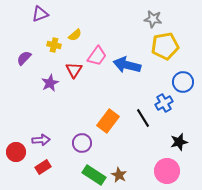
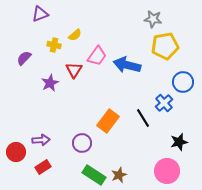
blue cross: rotated 12 degrees counterclockwise
brown star: rotated 21 degrees clockwise
